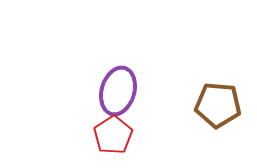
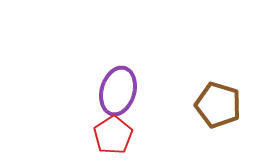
brown pentagon: rotated 12 degrees clockwise
